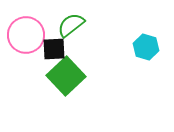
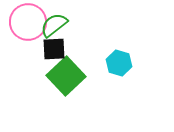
green semicircle: moved 17 px left
pink circle: moved 2 px right, 13 px up
cyan hexagon: moved 27 px left, 16 px down
